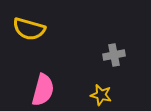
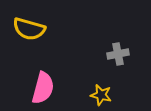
gray cross: moved 4 px right, 1 px up
pink semicircle: moved 2 px up
